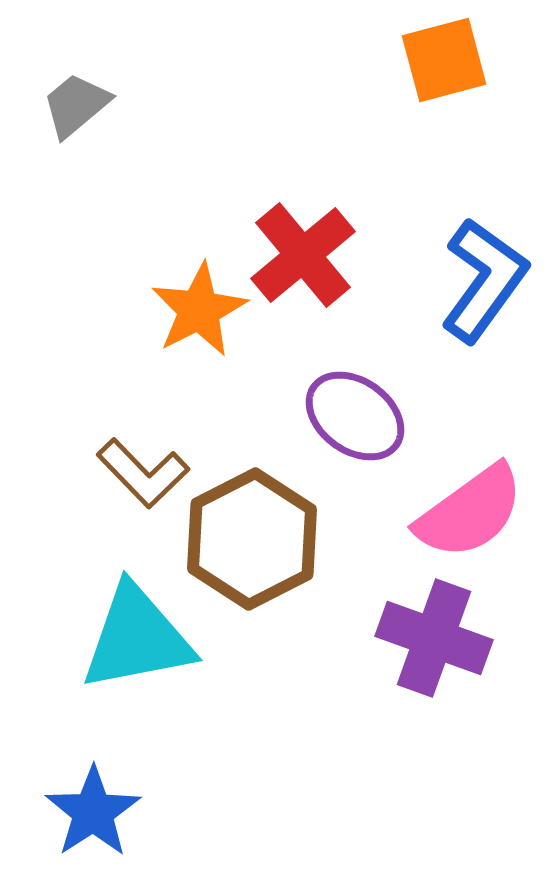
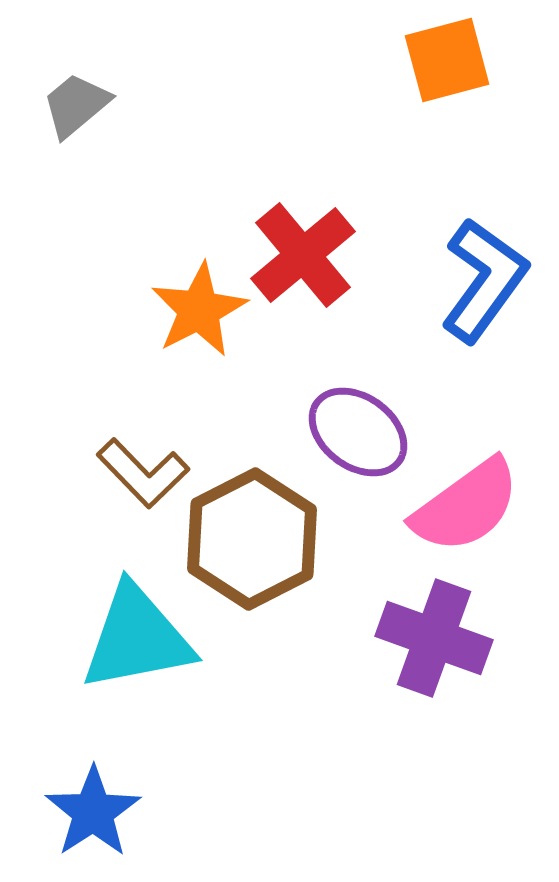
orange square: moved 3 px right
purple ellipse: moved 3 px right, 16 px down
pink semicircle: moved 4 px left, 6 px up
